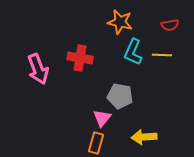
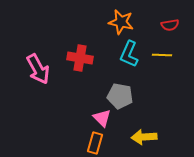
orange star: moved 1 px right
cyan L-shape: moved 4 px left, 2 px down
pink arrow: rotated 8 degrees counterclockwise
pink triangle: rotated 24 degrees counterclockwise
orange rectangle: moved 1 px left
